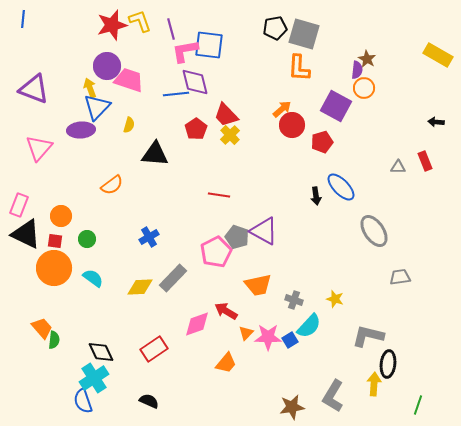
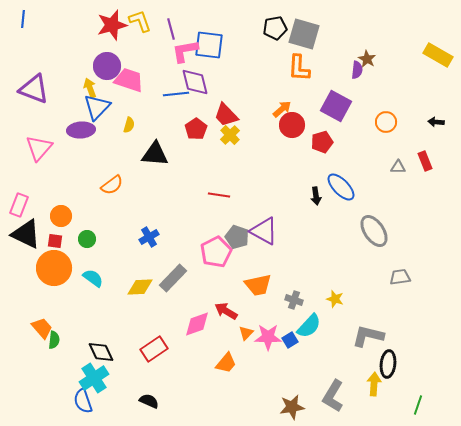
orange circle at (364, 88): moved 22 px right, 34 px down
